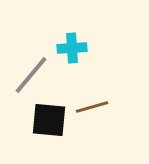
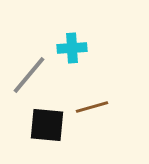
gray line: moved 2 px left
black square: moved 2 px left, 5 px down
